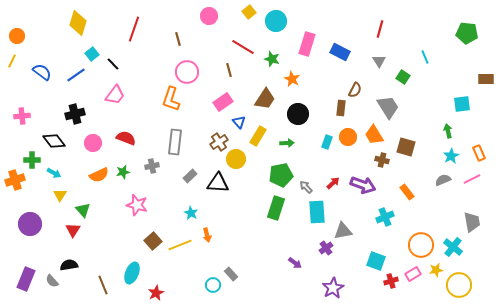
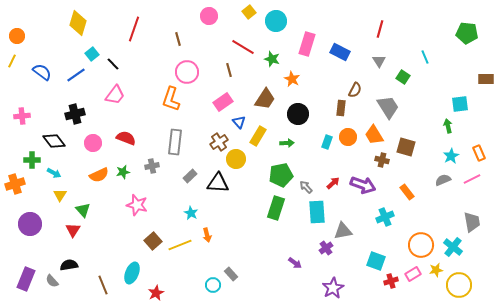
cyan square at (462, 104): moved 2 px left
green arrow at (448, 131): moved 5 px up
orange cross at (15, 180): moved 4 px down
